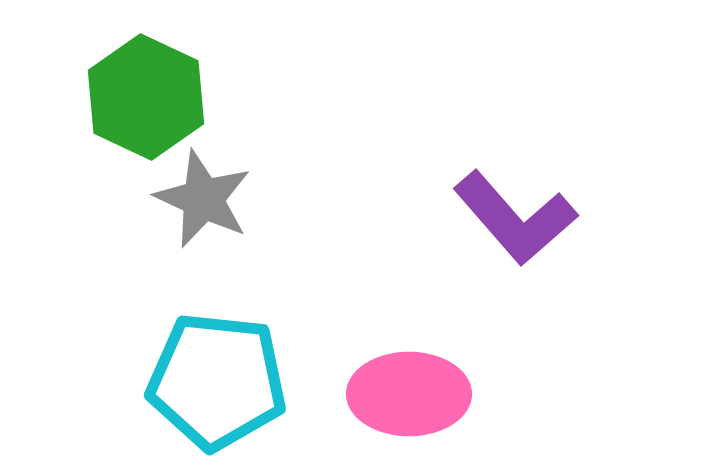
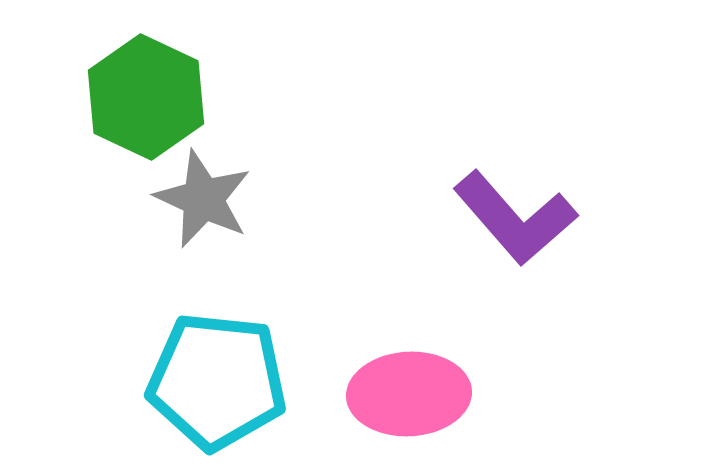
pink ellipse: rotated 3 degrees counterclockwise
